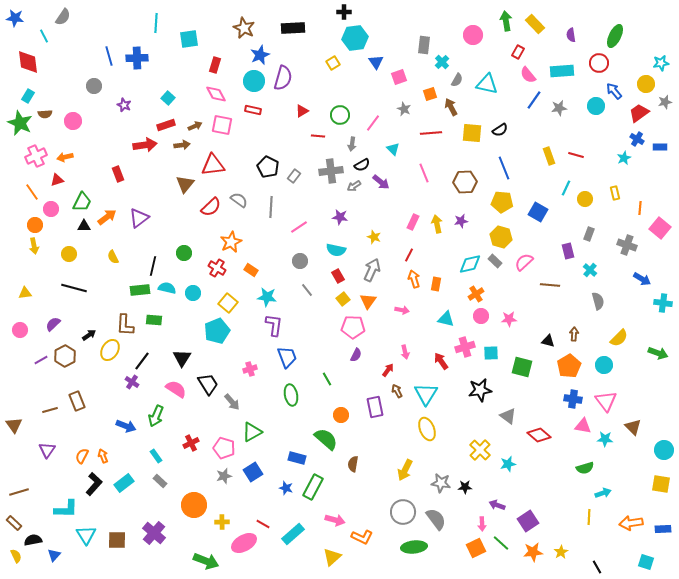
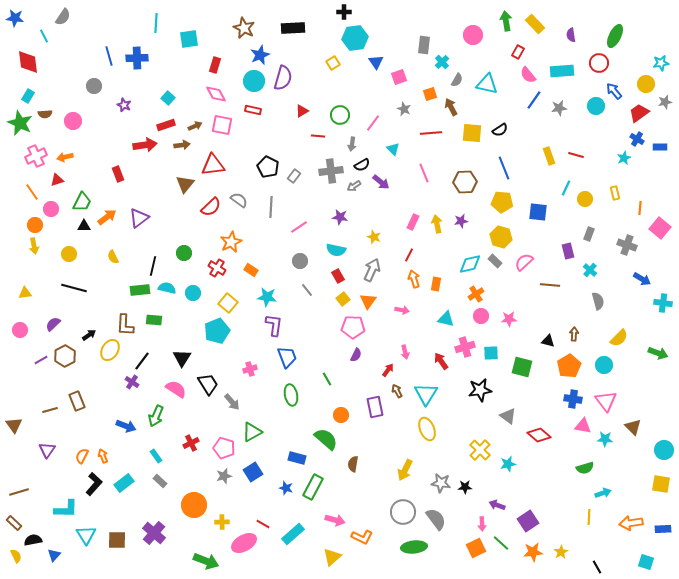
blue square at (538, 212): rotated 24 degrees counterclockwise
